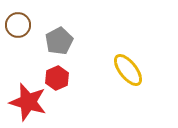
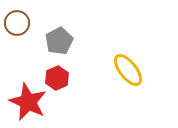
brown circle: moved 1 px left, 2 px up
red star: rotated 9 degrees clockwise
